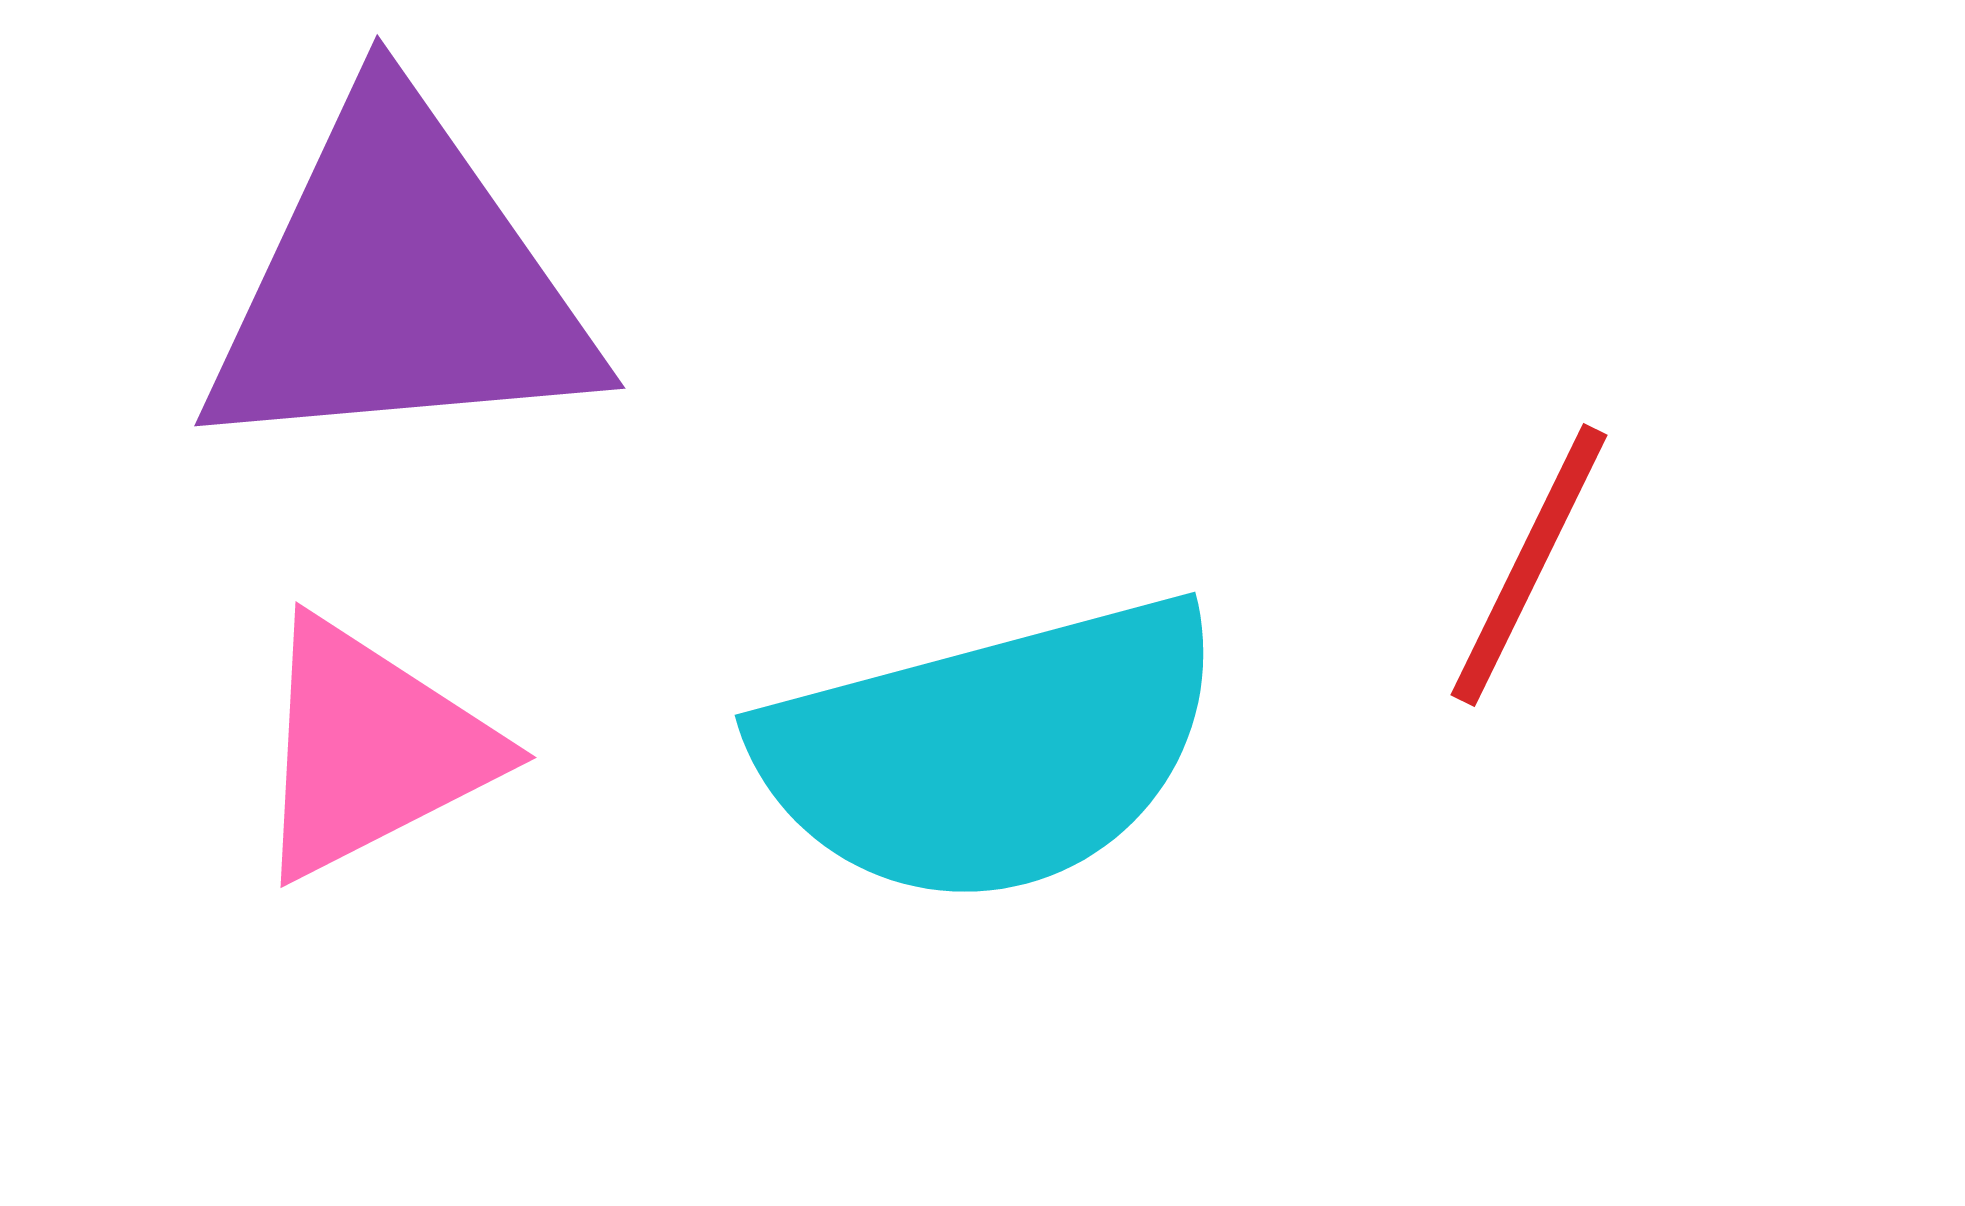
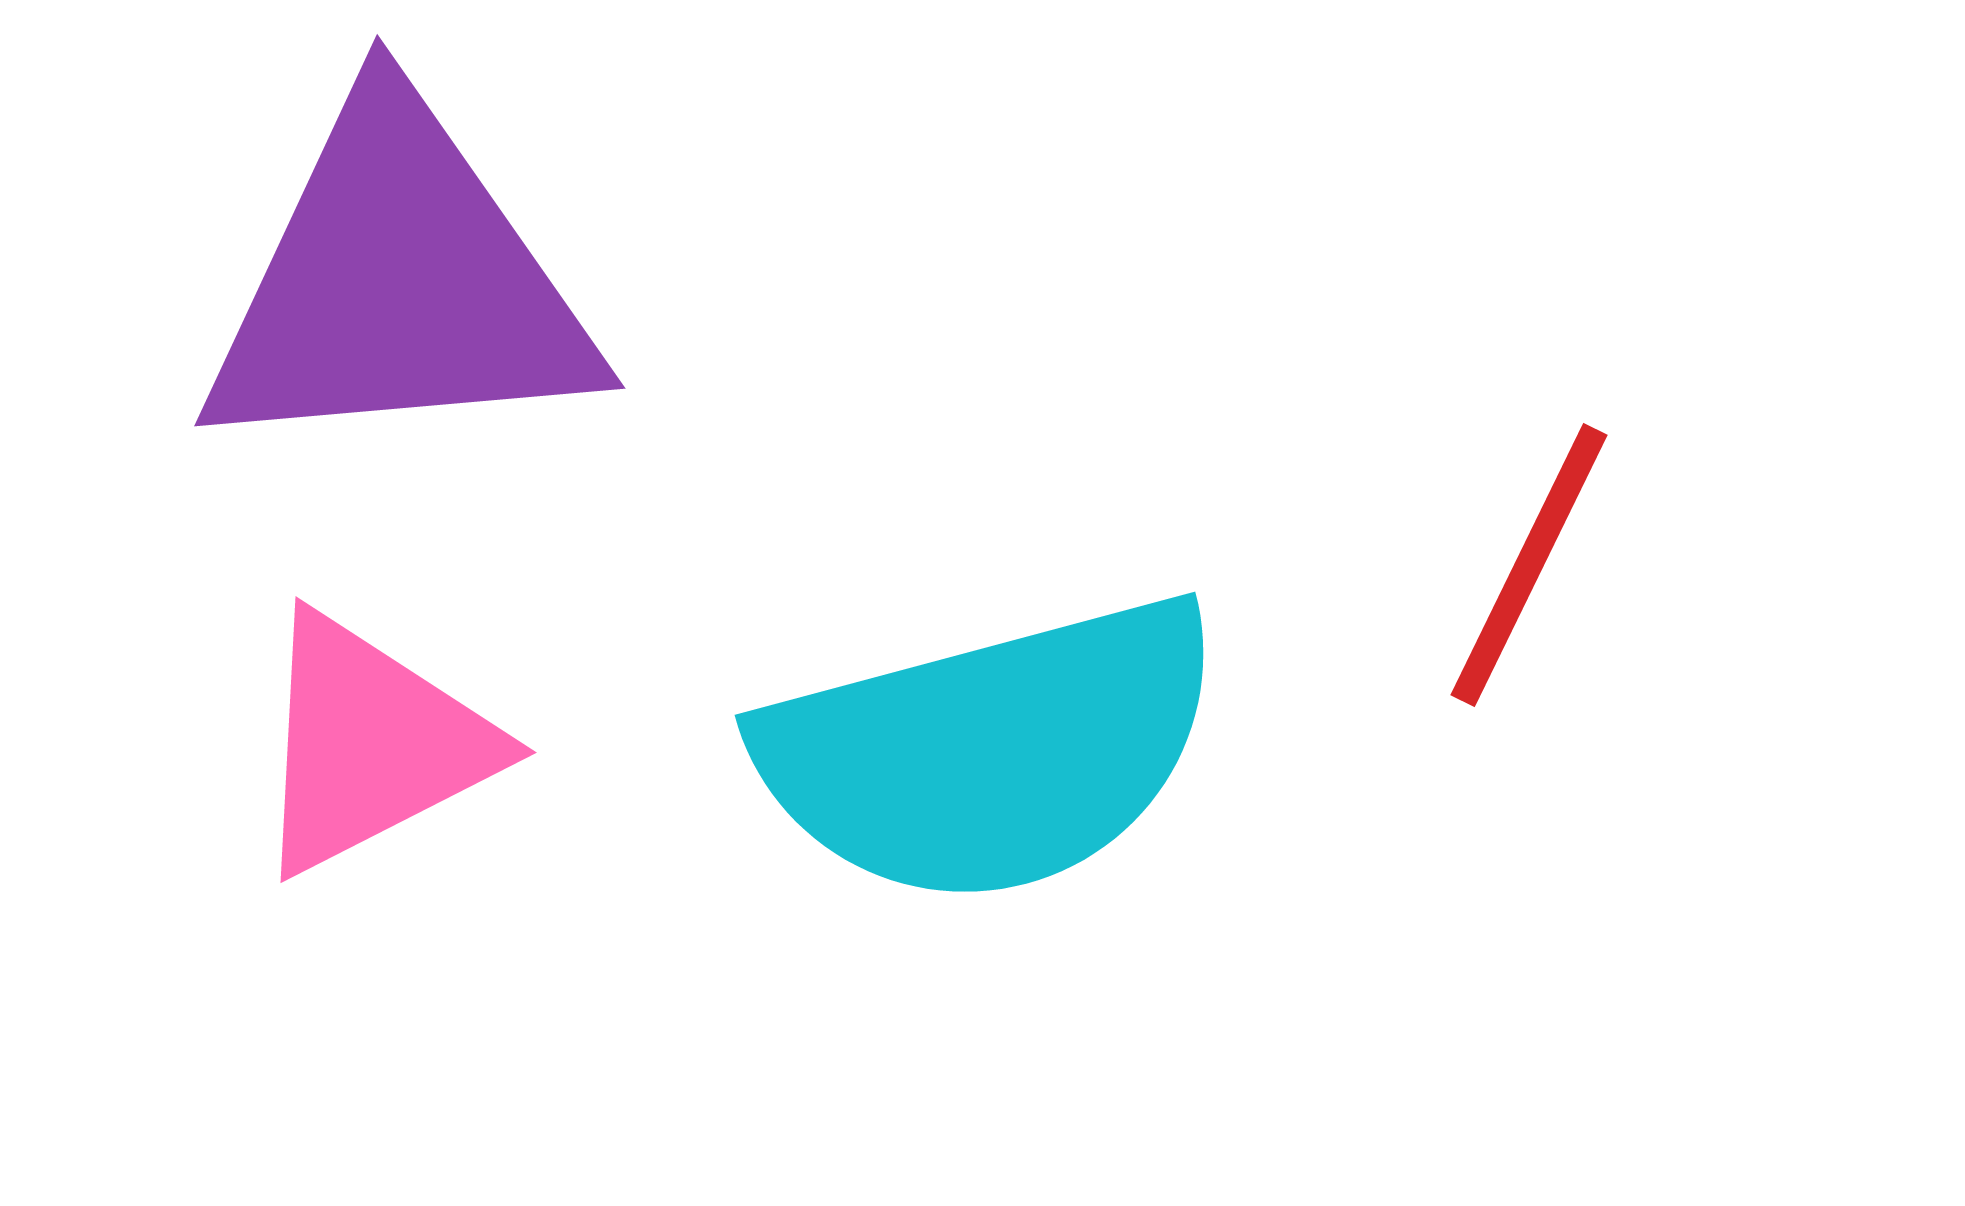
pink triangle: moved 5 px up
